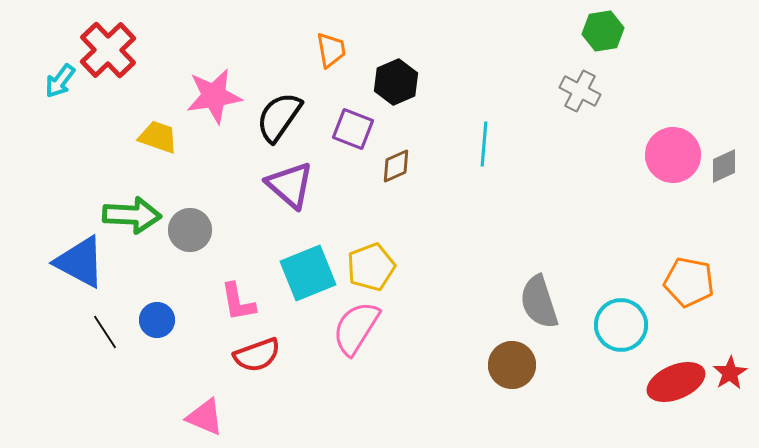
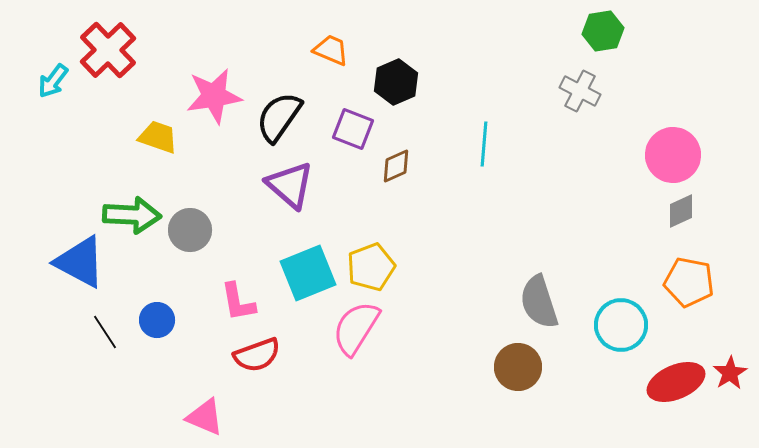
orange trapezoid: rotated 57 degrees counterclockwise
cyan arrow: moved 7 px left
gray diamond: moved 43 px left, 45 px down
brown circle: moved 6 px right, 2 px down
